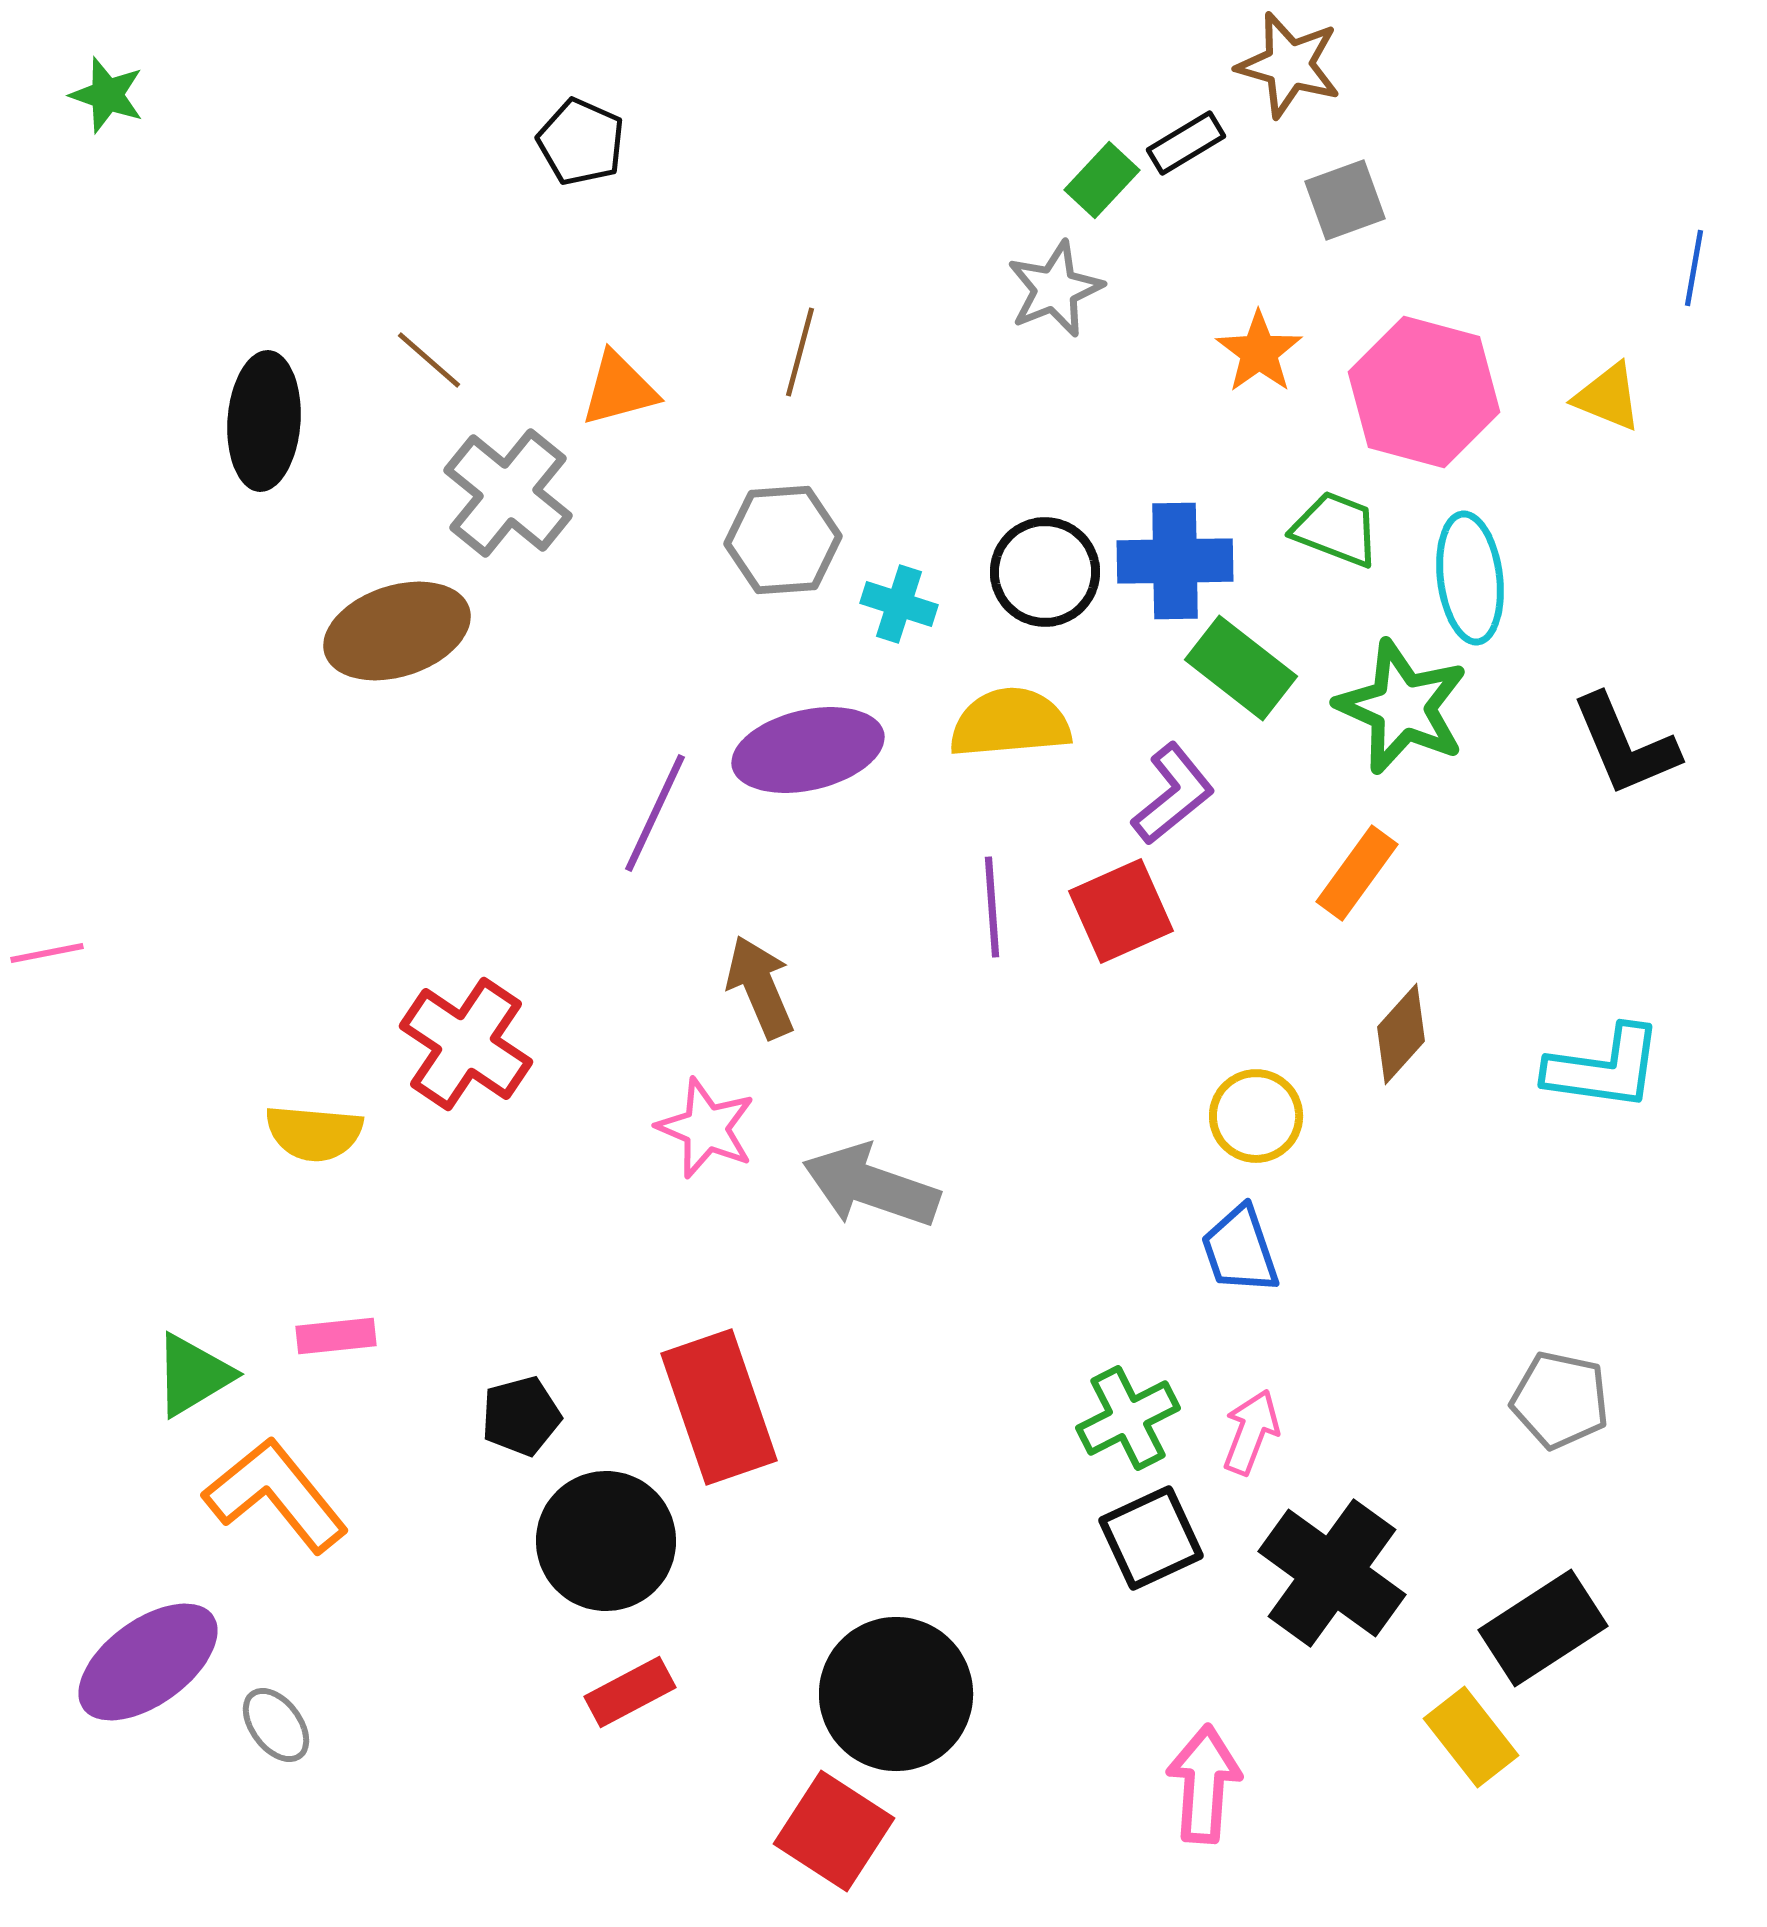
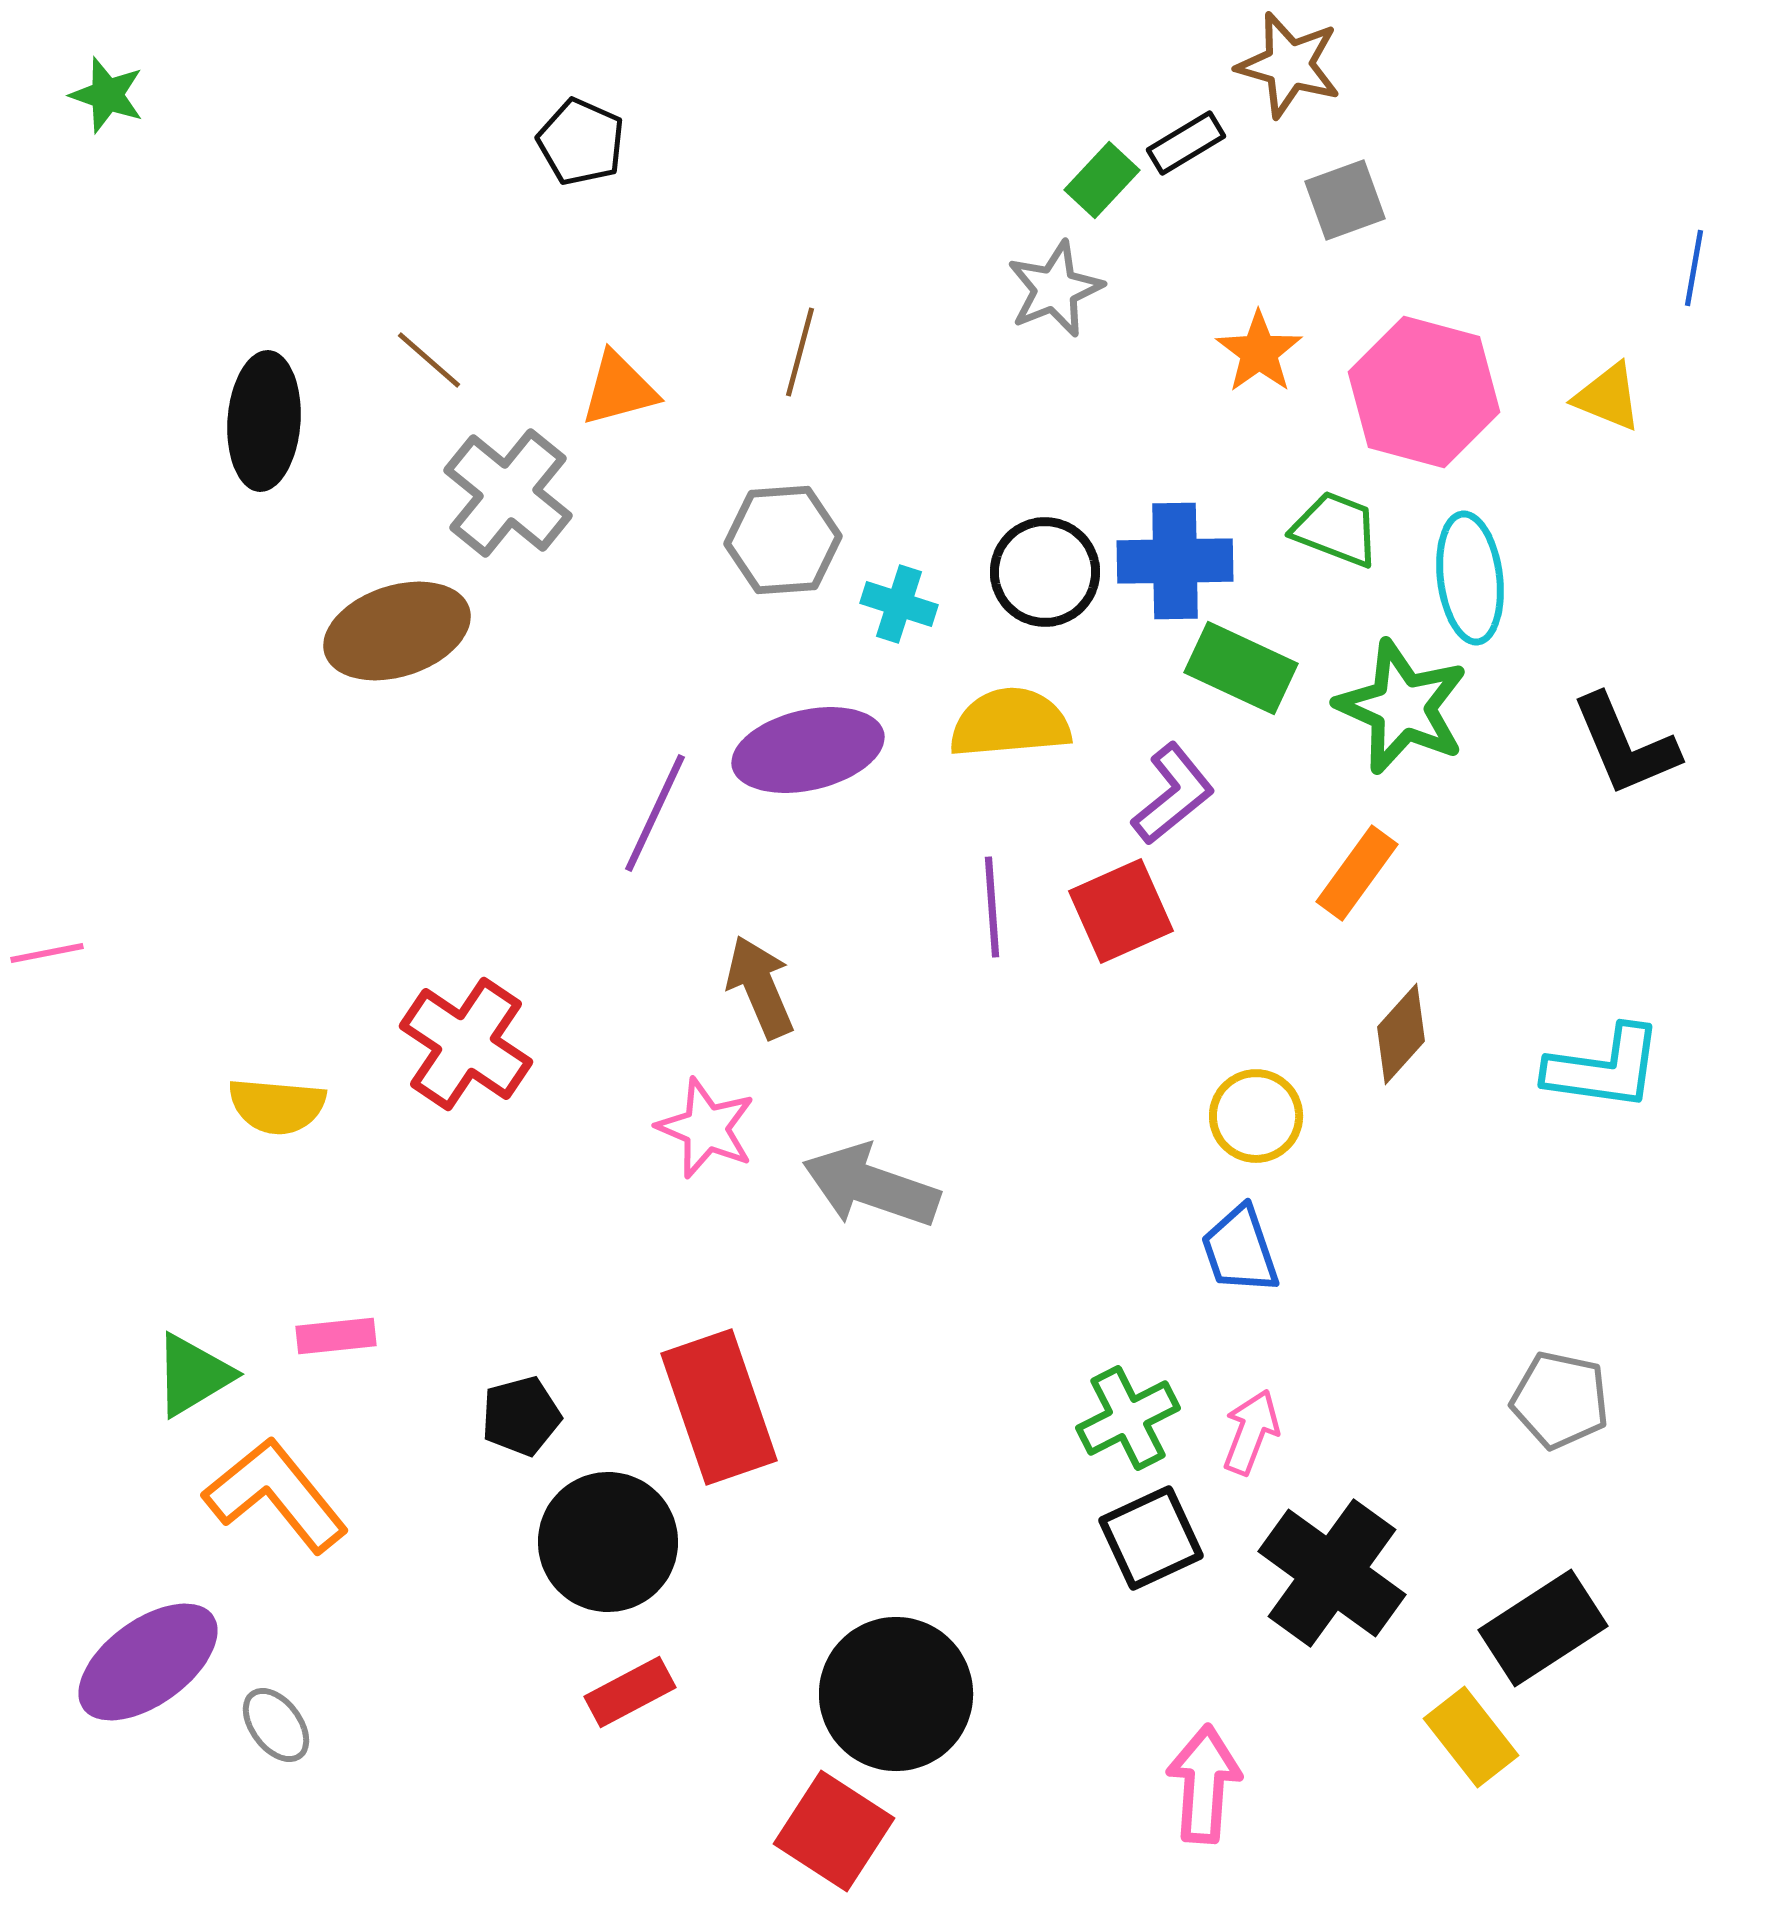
green rectangle at (1241, 668): rotated 13 degrees counterclockwise
yellow semicircle at (314, 1133): moved 37 px left, 27 px up
black circle at (606, 1541): moved 2 px right, 1 px down
